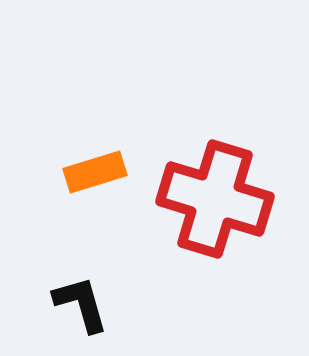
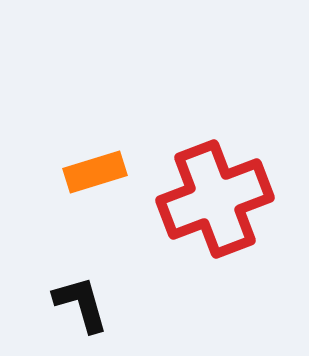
red cross: rotated 38 degrees counterclockwise
